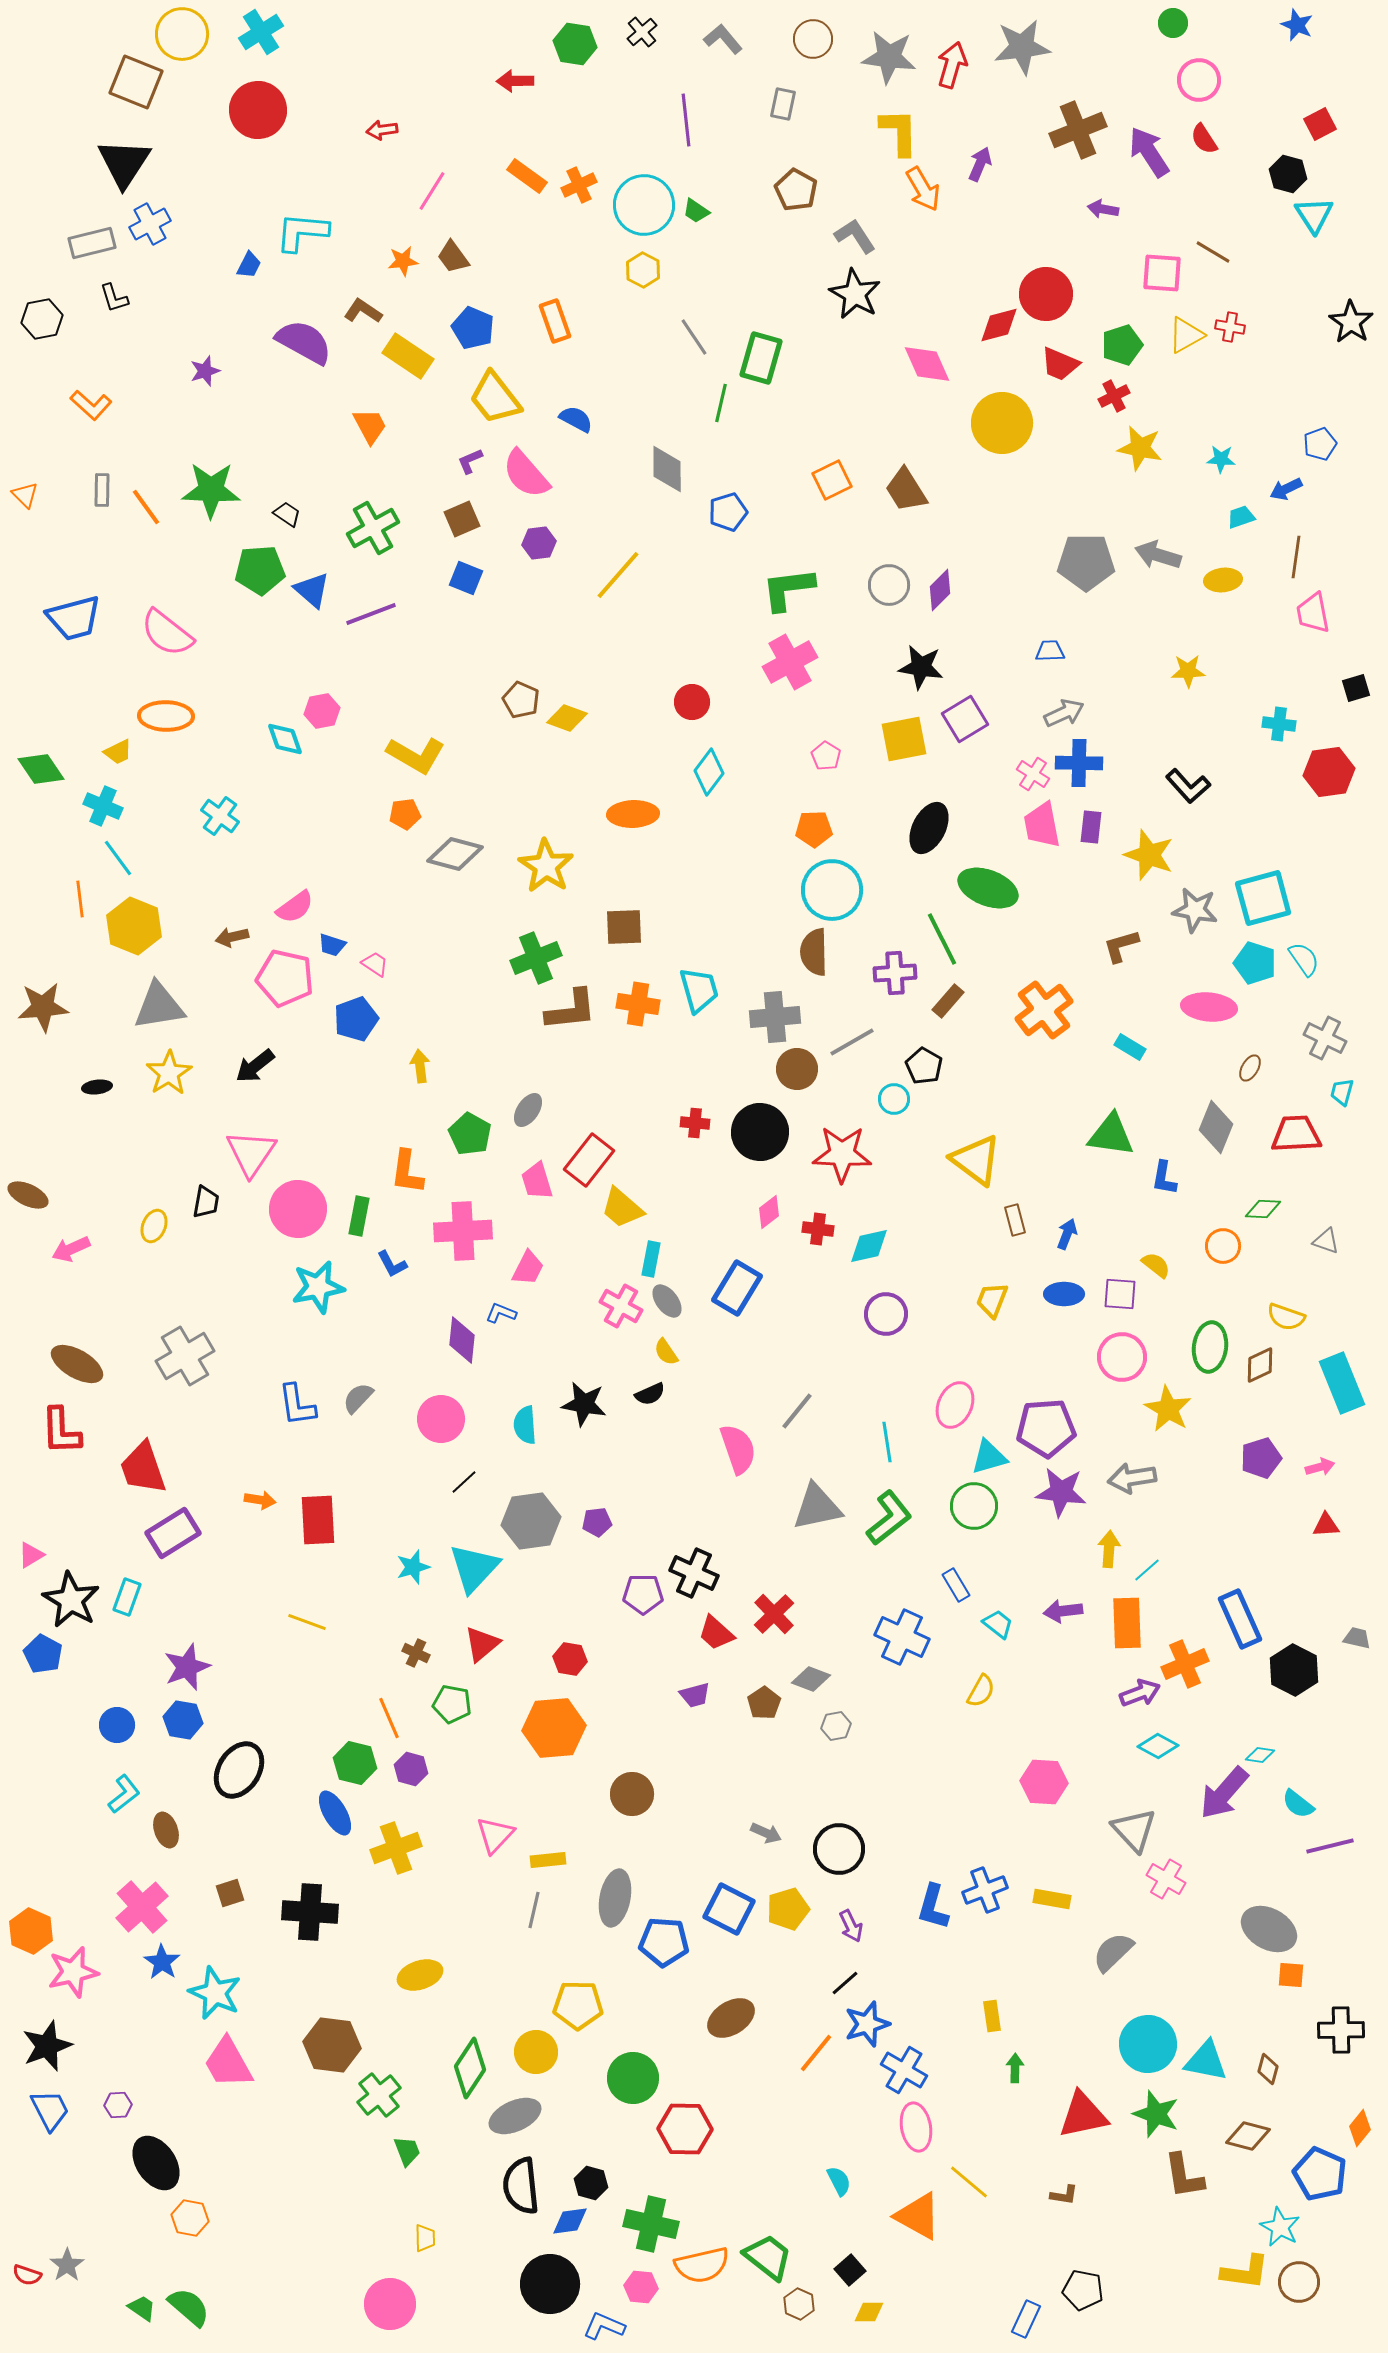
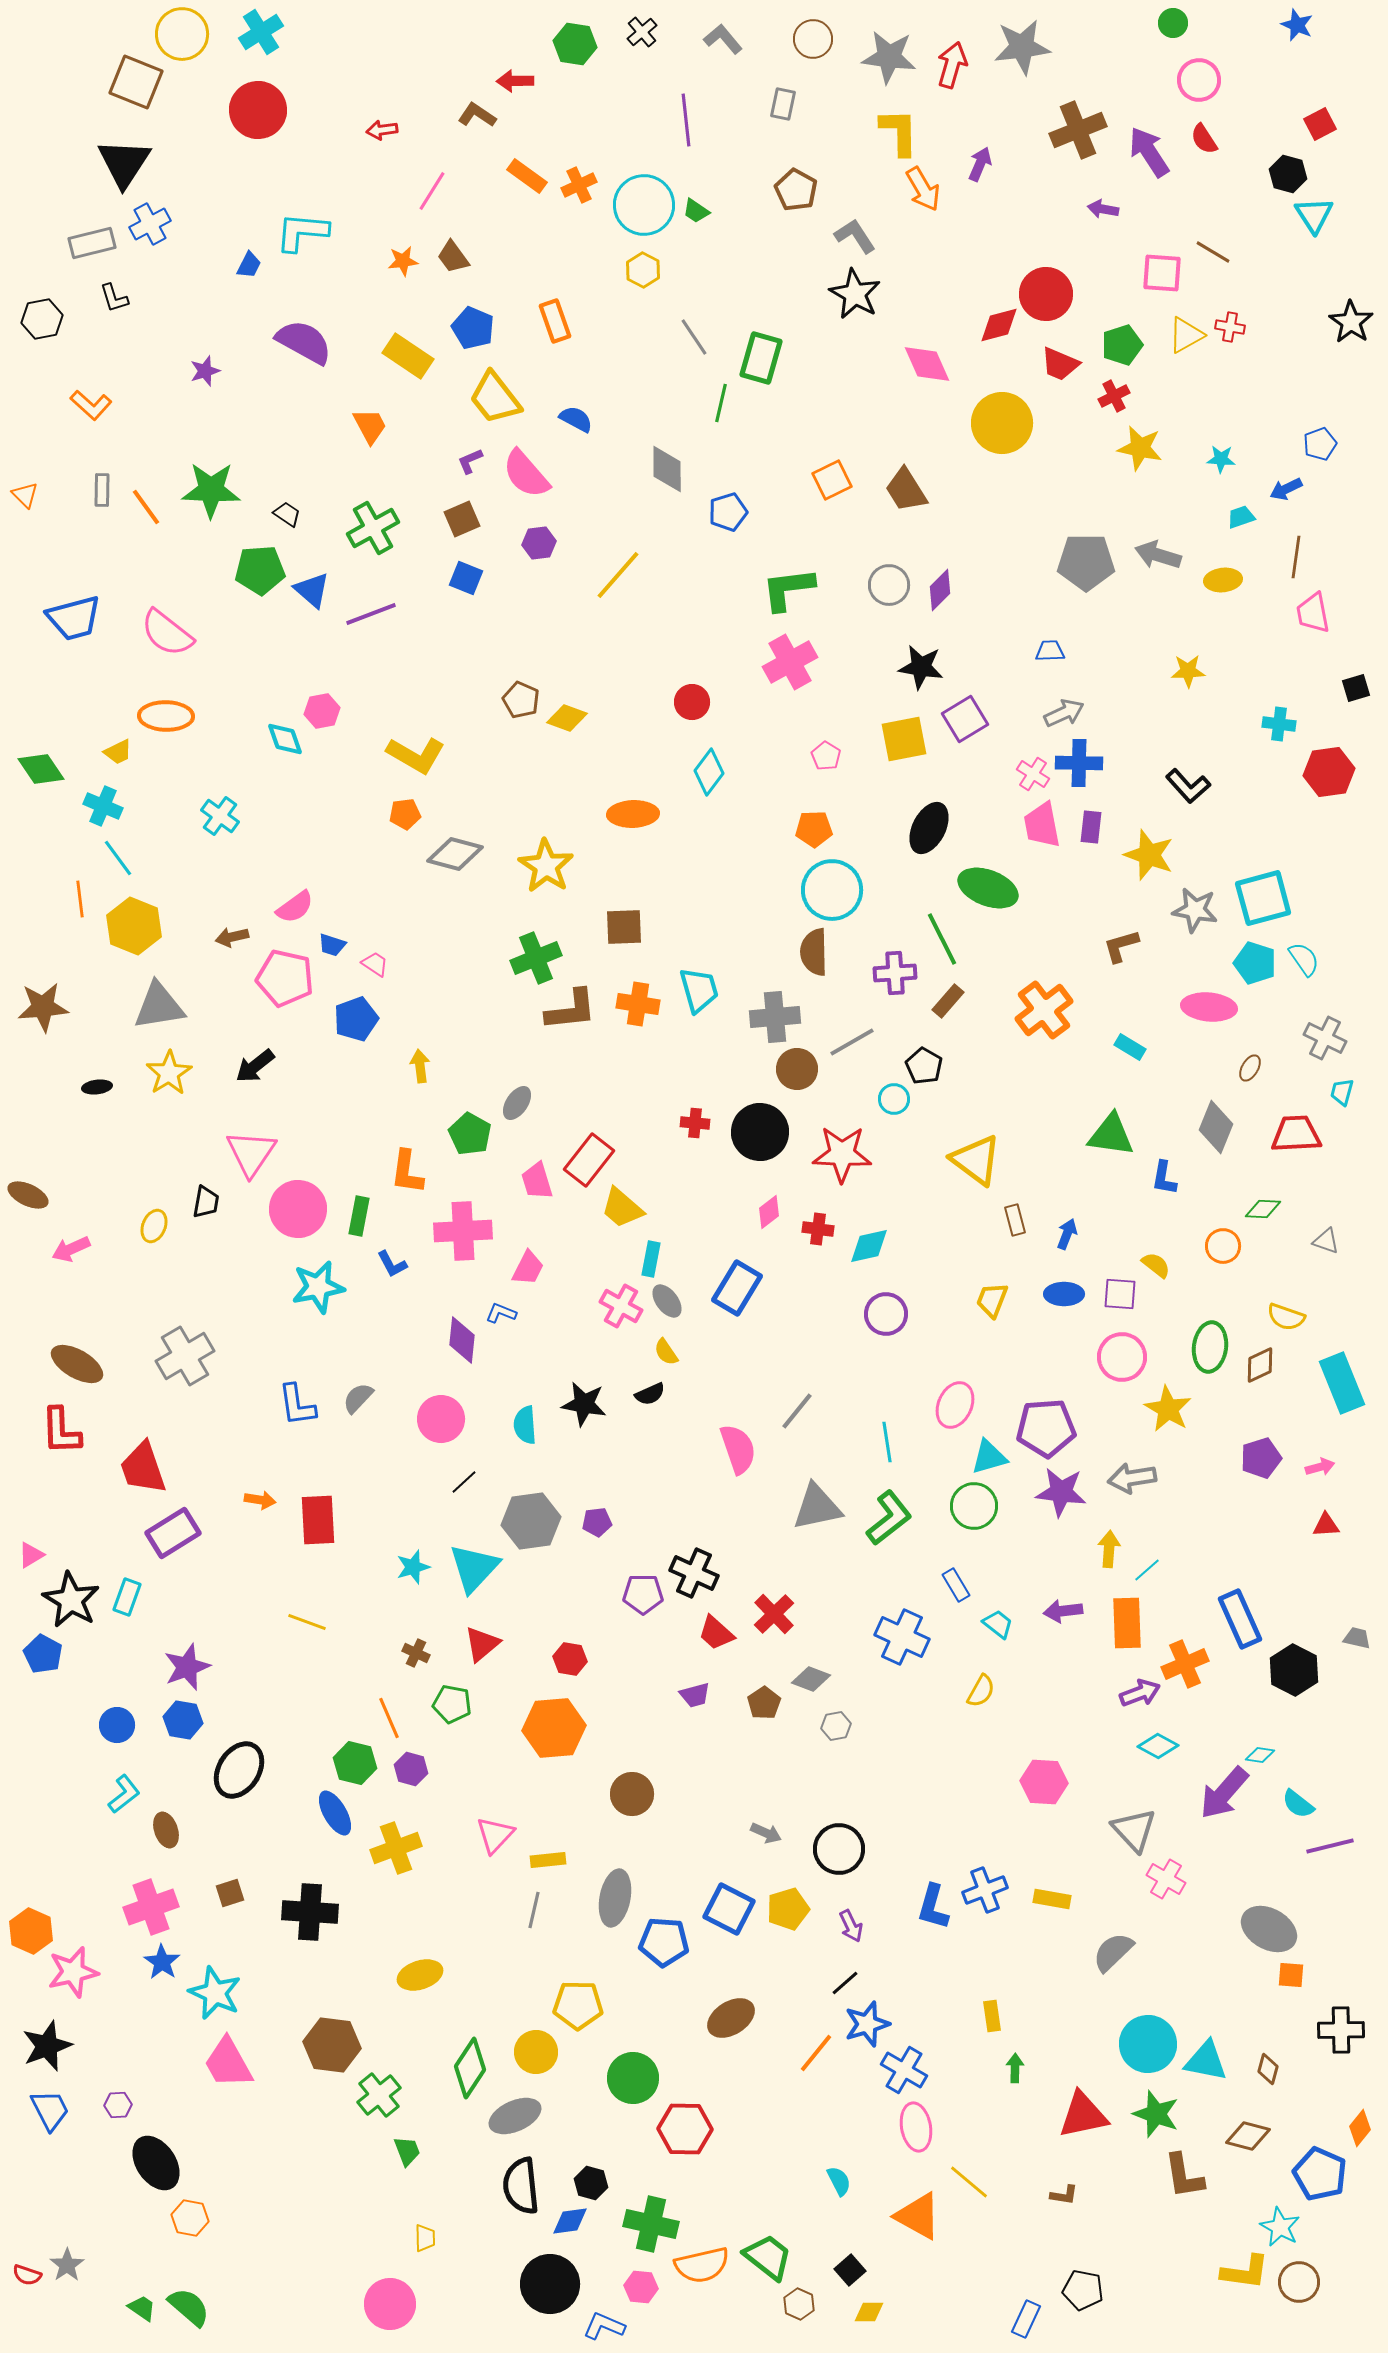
brown L-shape at (363, 311): moved 114 px right, 196 px up
gray ellipse at (528, 1110): moved 11 px left, 7 px up
pink cross at (142, 1907): moved 9 px right; rotated 22 degrees clockwise
